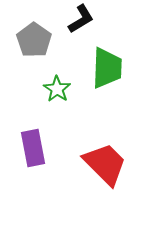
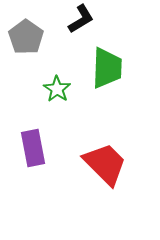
gray pentagon: moved 8 px left, 3 px up
